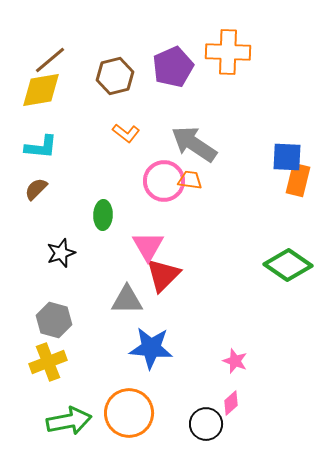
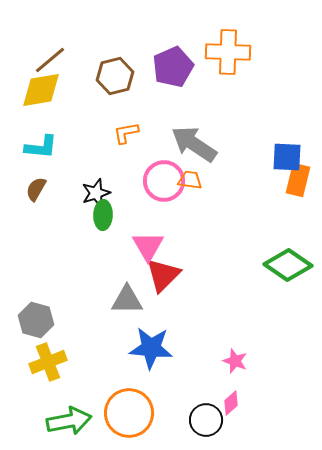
orange L-shape: rotated 132 degrees clockwise
brown semicircle: rotated 15 degrees counterclockwise
black star: moved 35 px right, 60 px up
gray hexagon: moved 18 px left
black circle: moved 4 px up
